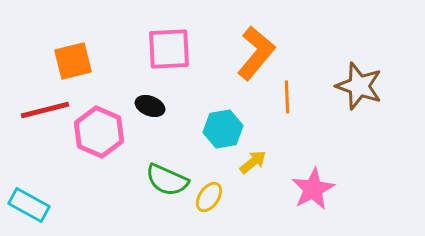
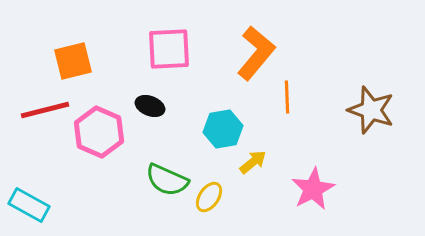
brown star: moved 12 px right, 24 px down
